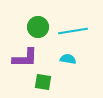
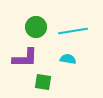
green circle: moved 2 px left
